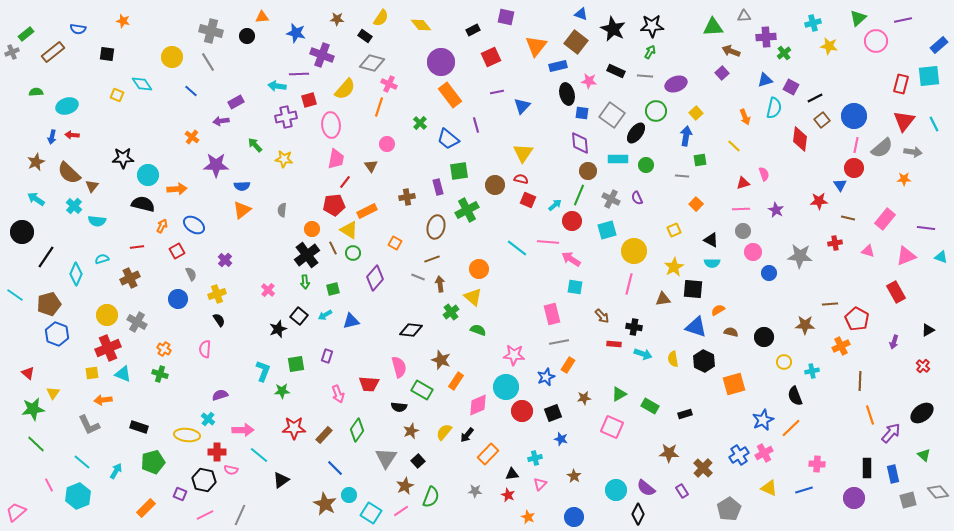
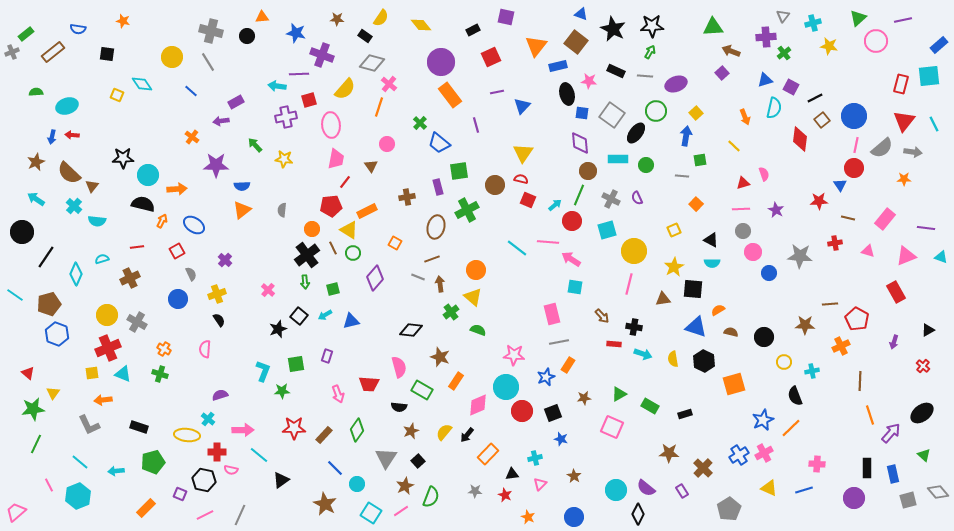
gray triangle at (744, 16): moved 39 px right; rotated 48 degrees counterclockwise
pink cross at (389, 84): rotated 14 degrees clockwise
blue trapezoid at (448, 139): moved 9 px left, 4 px down
red pentagon at (334, 205): moved 3 px left, 1 px down
orange arrow at (162, 226): moved 5 px up
orange circle at (479, 269): moved 3 px left, 1 px down
brown star at (441, 360): moved 1 px left, 3 px up
green line at (36, 444): rotated 72 degrees clockwise
cyan line at (82, 462): moved 2 px left
cyan arrow at (116, 471): rotated 126 degrees counterclockwise
cyan circle at (349, 495): moved 8 px right, 11 px up
red star at (508, 495): moved 3 px left
